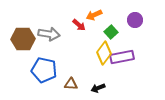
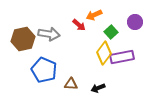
purple circle: moved 2 px down
brown hexagon: rotated 10 degrees counterclockwise
blue pentagon: rotated 10 degrees clockwise
